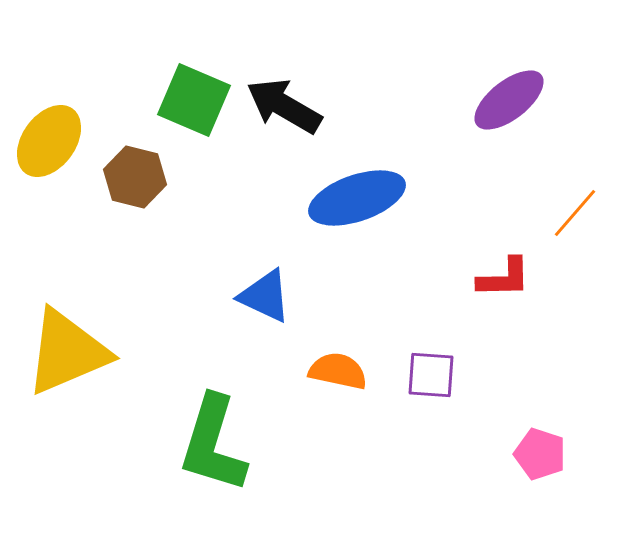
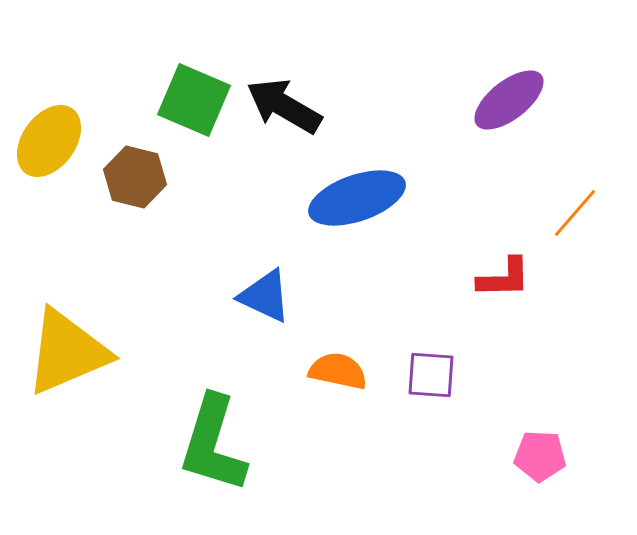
pink pentagon: moved 2 px down; rotated 15 degrees counterclockwise
